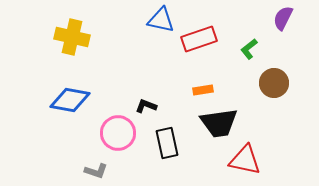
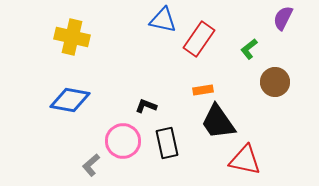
blue triangle: moved 2 px right
red rectangle: rotated 36 degrees counterclockwise
brown circle: moved 1 px right, 1 px up
black trapezoid: moved 1 px left, 1 px up; rotated 63 degrees clockwise
pink circle: moved 5 px right, 8 px down
gray L-shape: moved 5 px left, 6 px up; rotated 120 degrees clockwise
